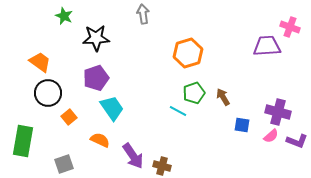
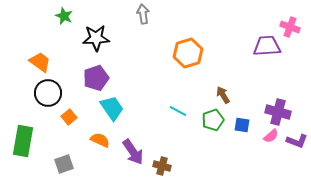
green pentagon: moved 19 px right, 27 px down
brown arrow: moved 2 px up
purple arrow: moved 4 px up
